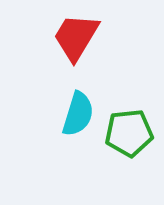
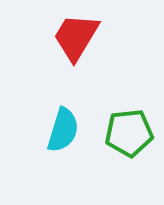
cyan semicircle: moved 15 px left, 16 px down
